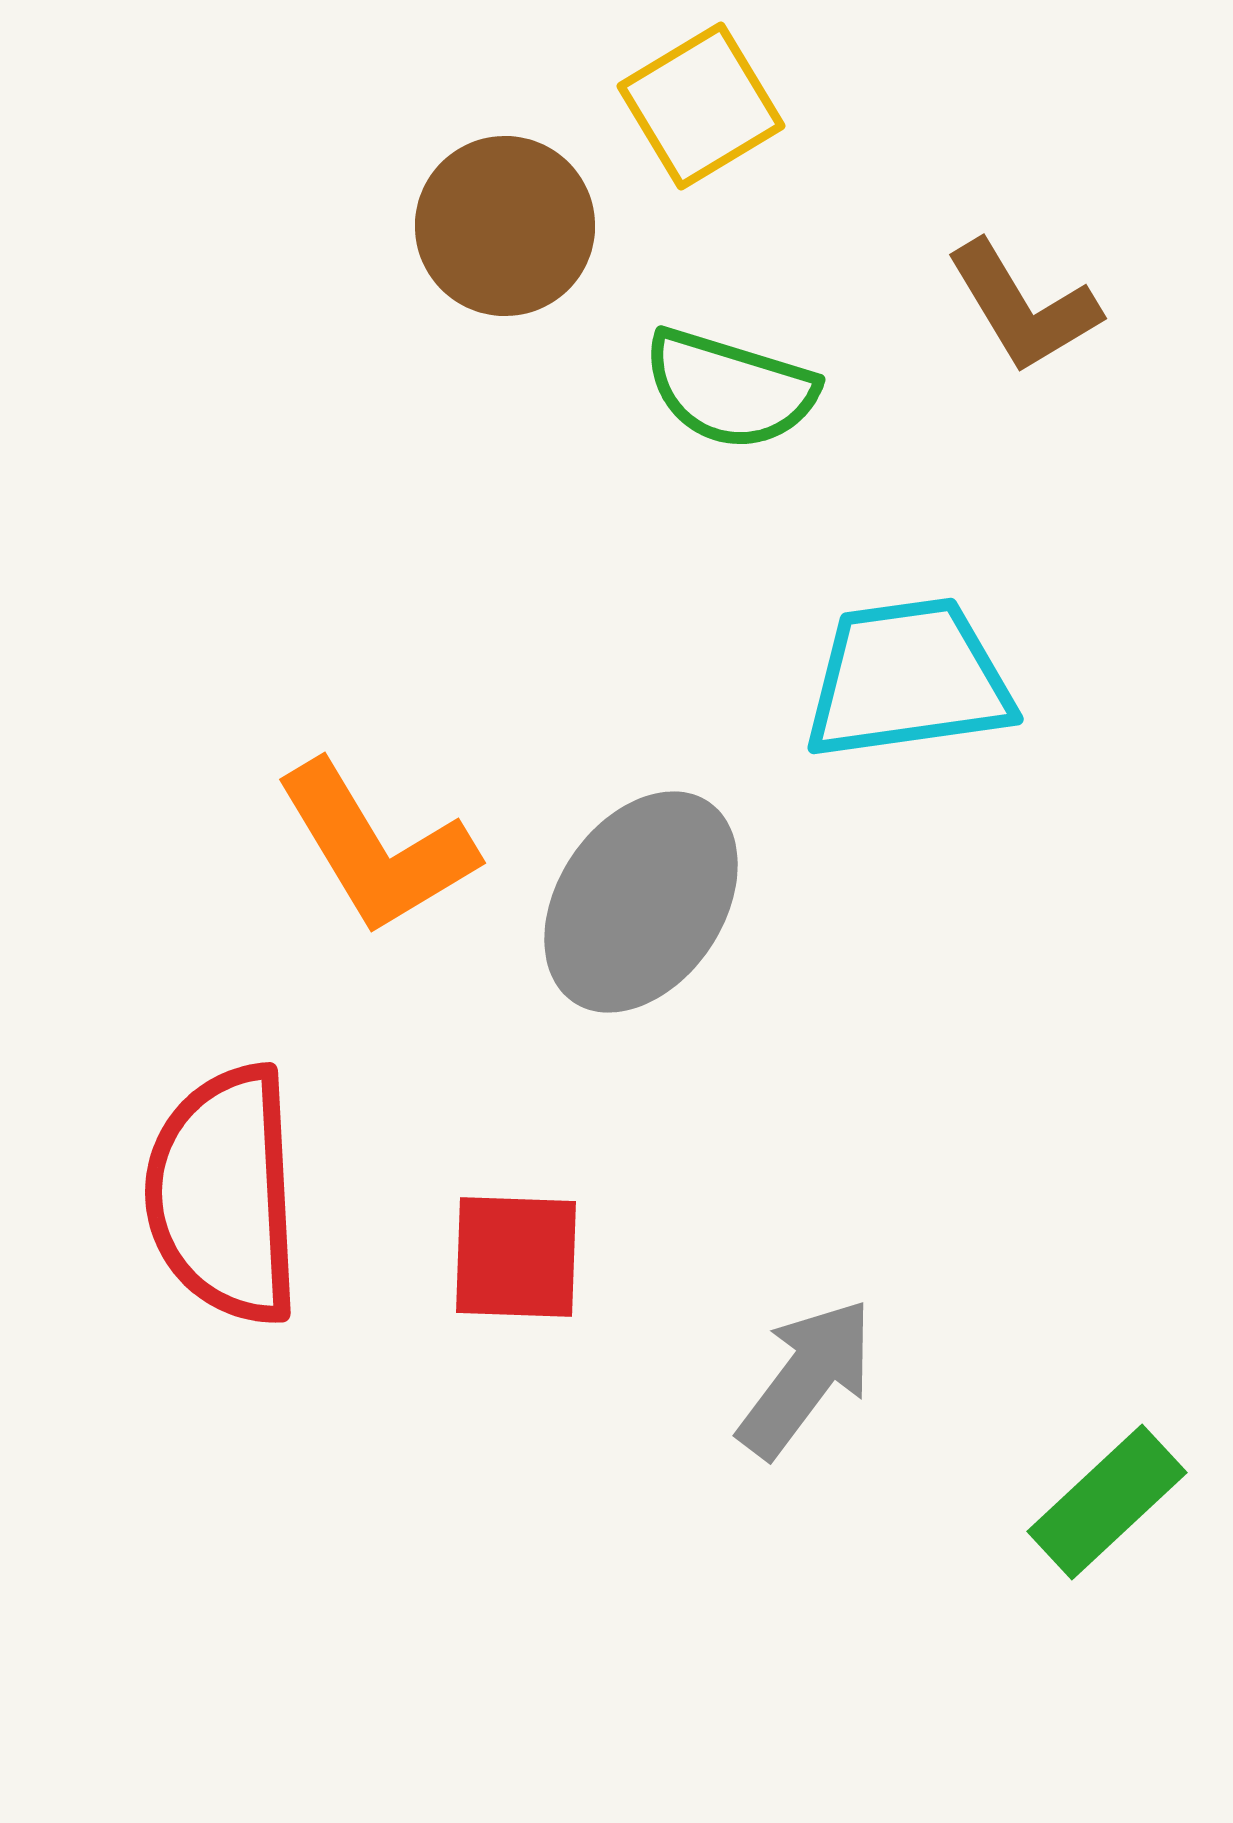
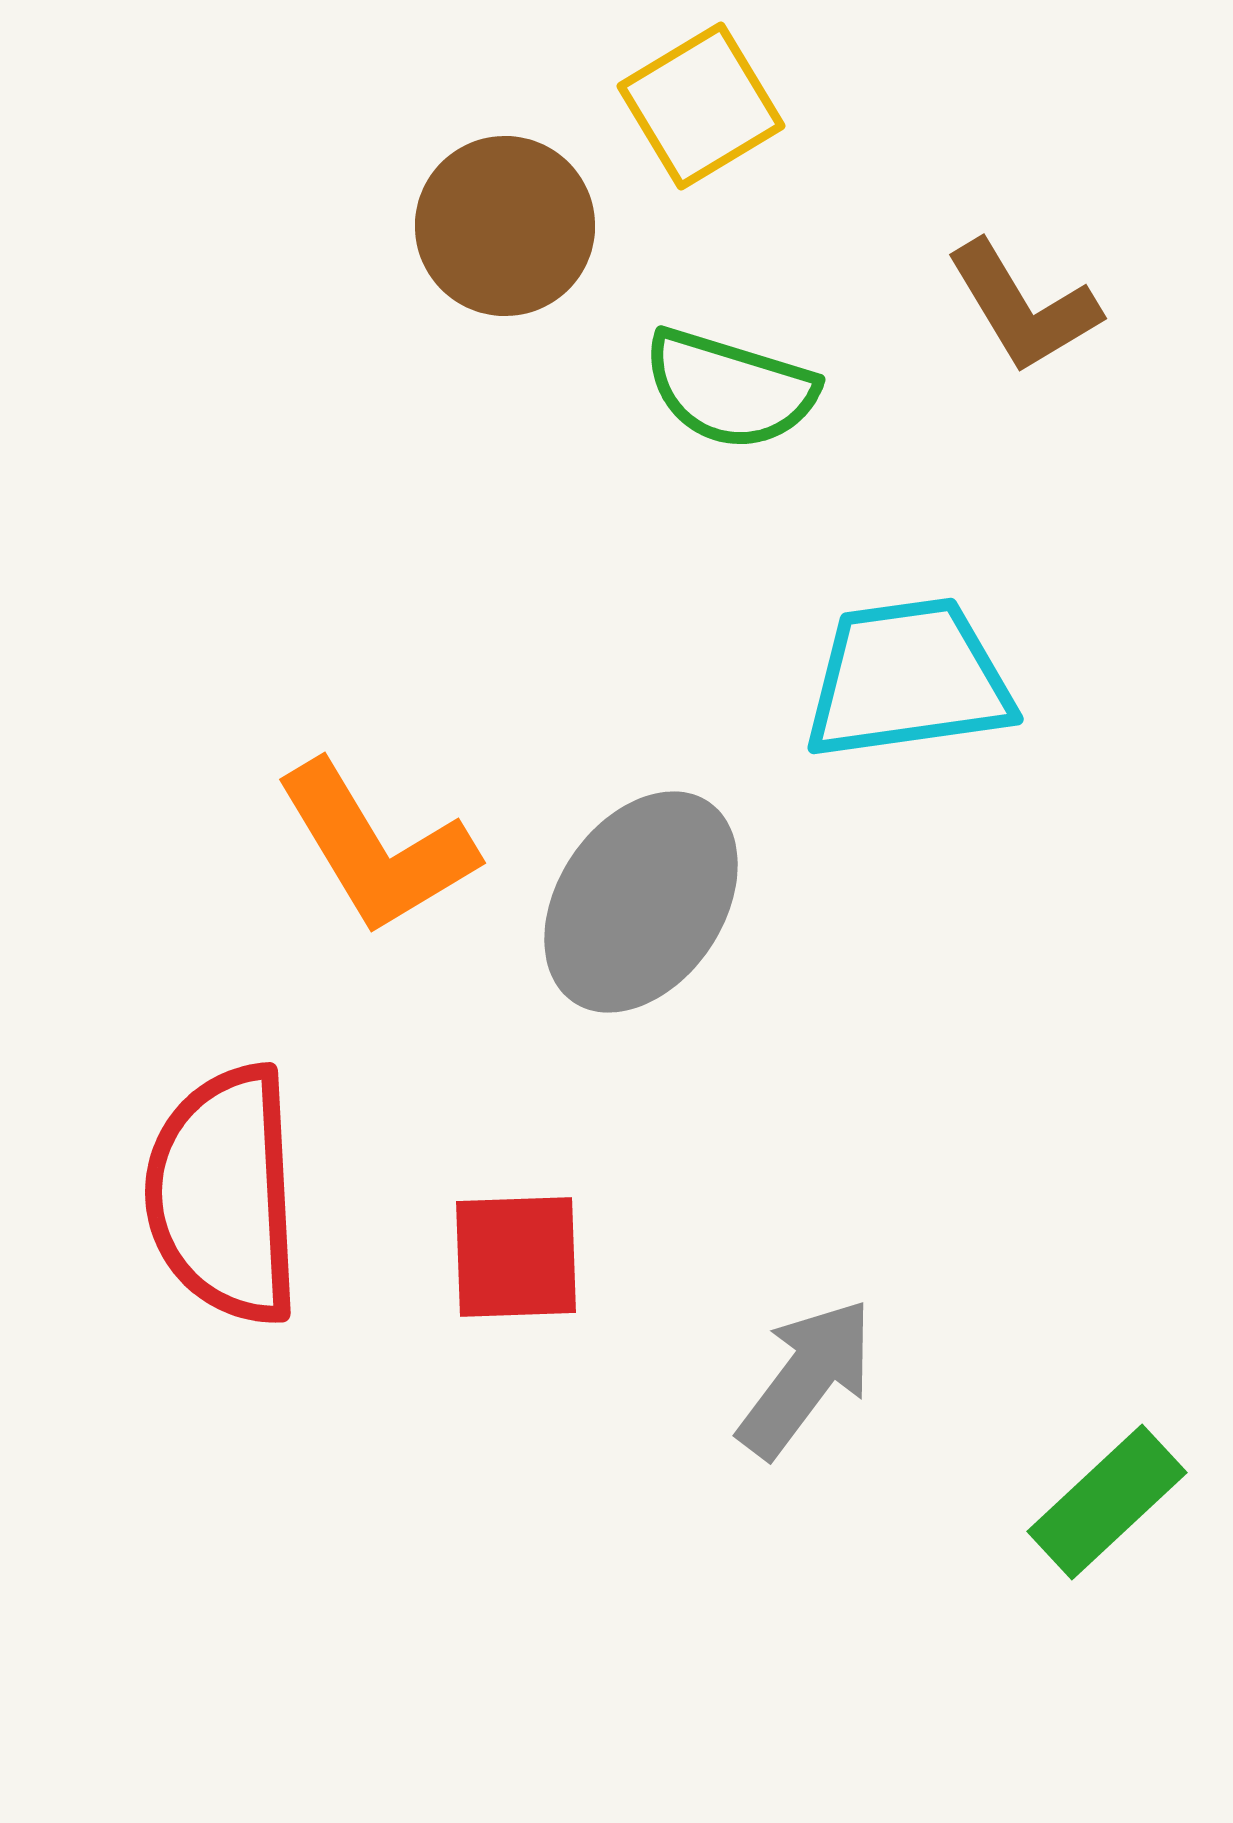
red square: rotated 4 degrees counterclockwise
